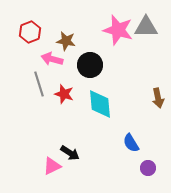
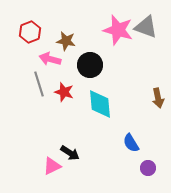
gray triangle: rotated 20 degrees clockwise
pink arrow: moved 2 px left
red star: moved 2 px up
